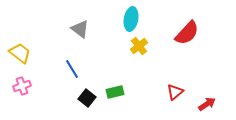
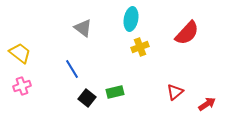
gray triangle: moved 3 px right, 1 px up
yellow cross: moved 1 px right, 1 px down; rotated 18 degrees clockwise
